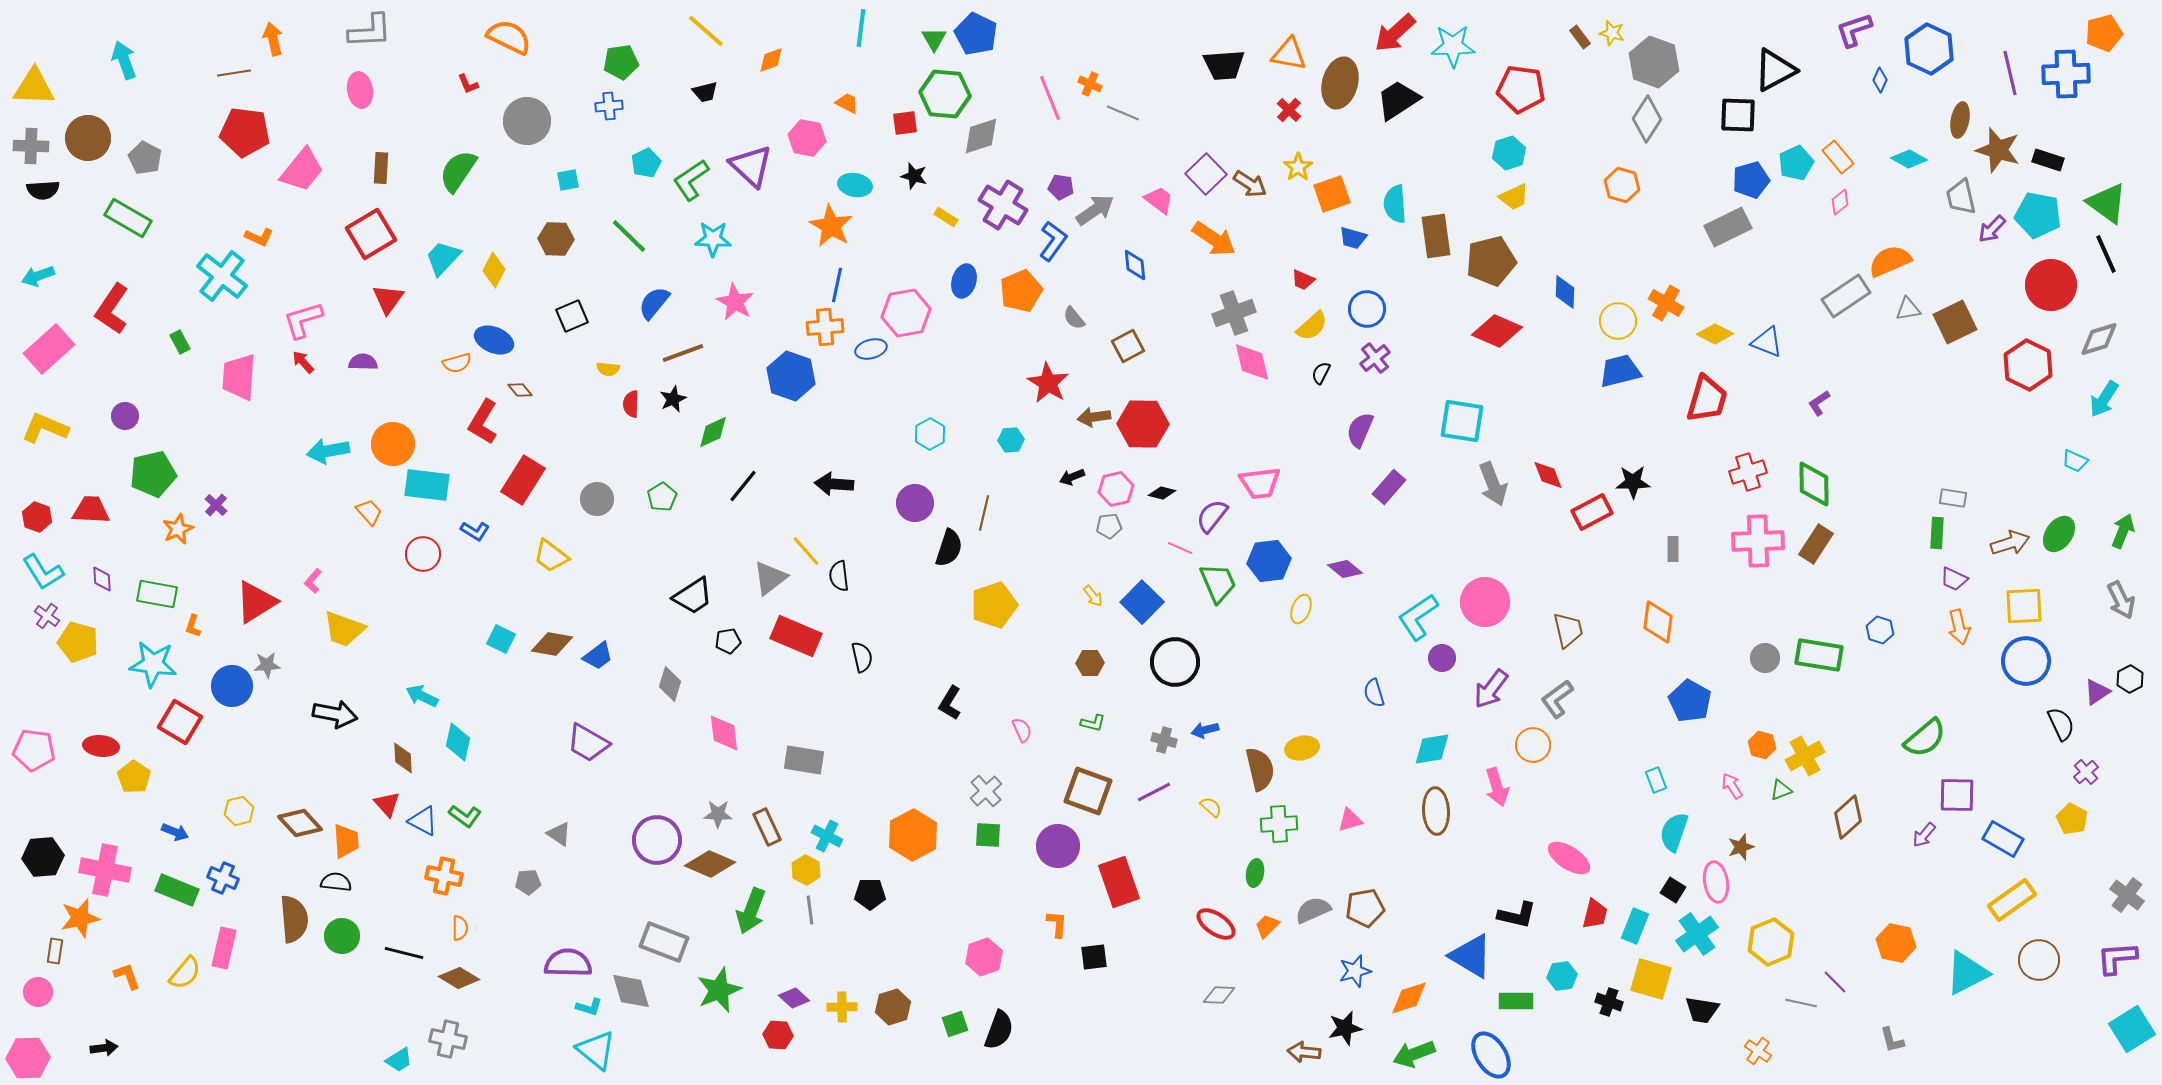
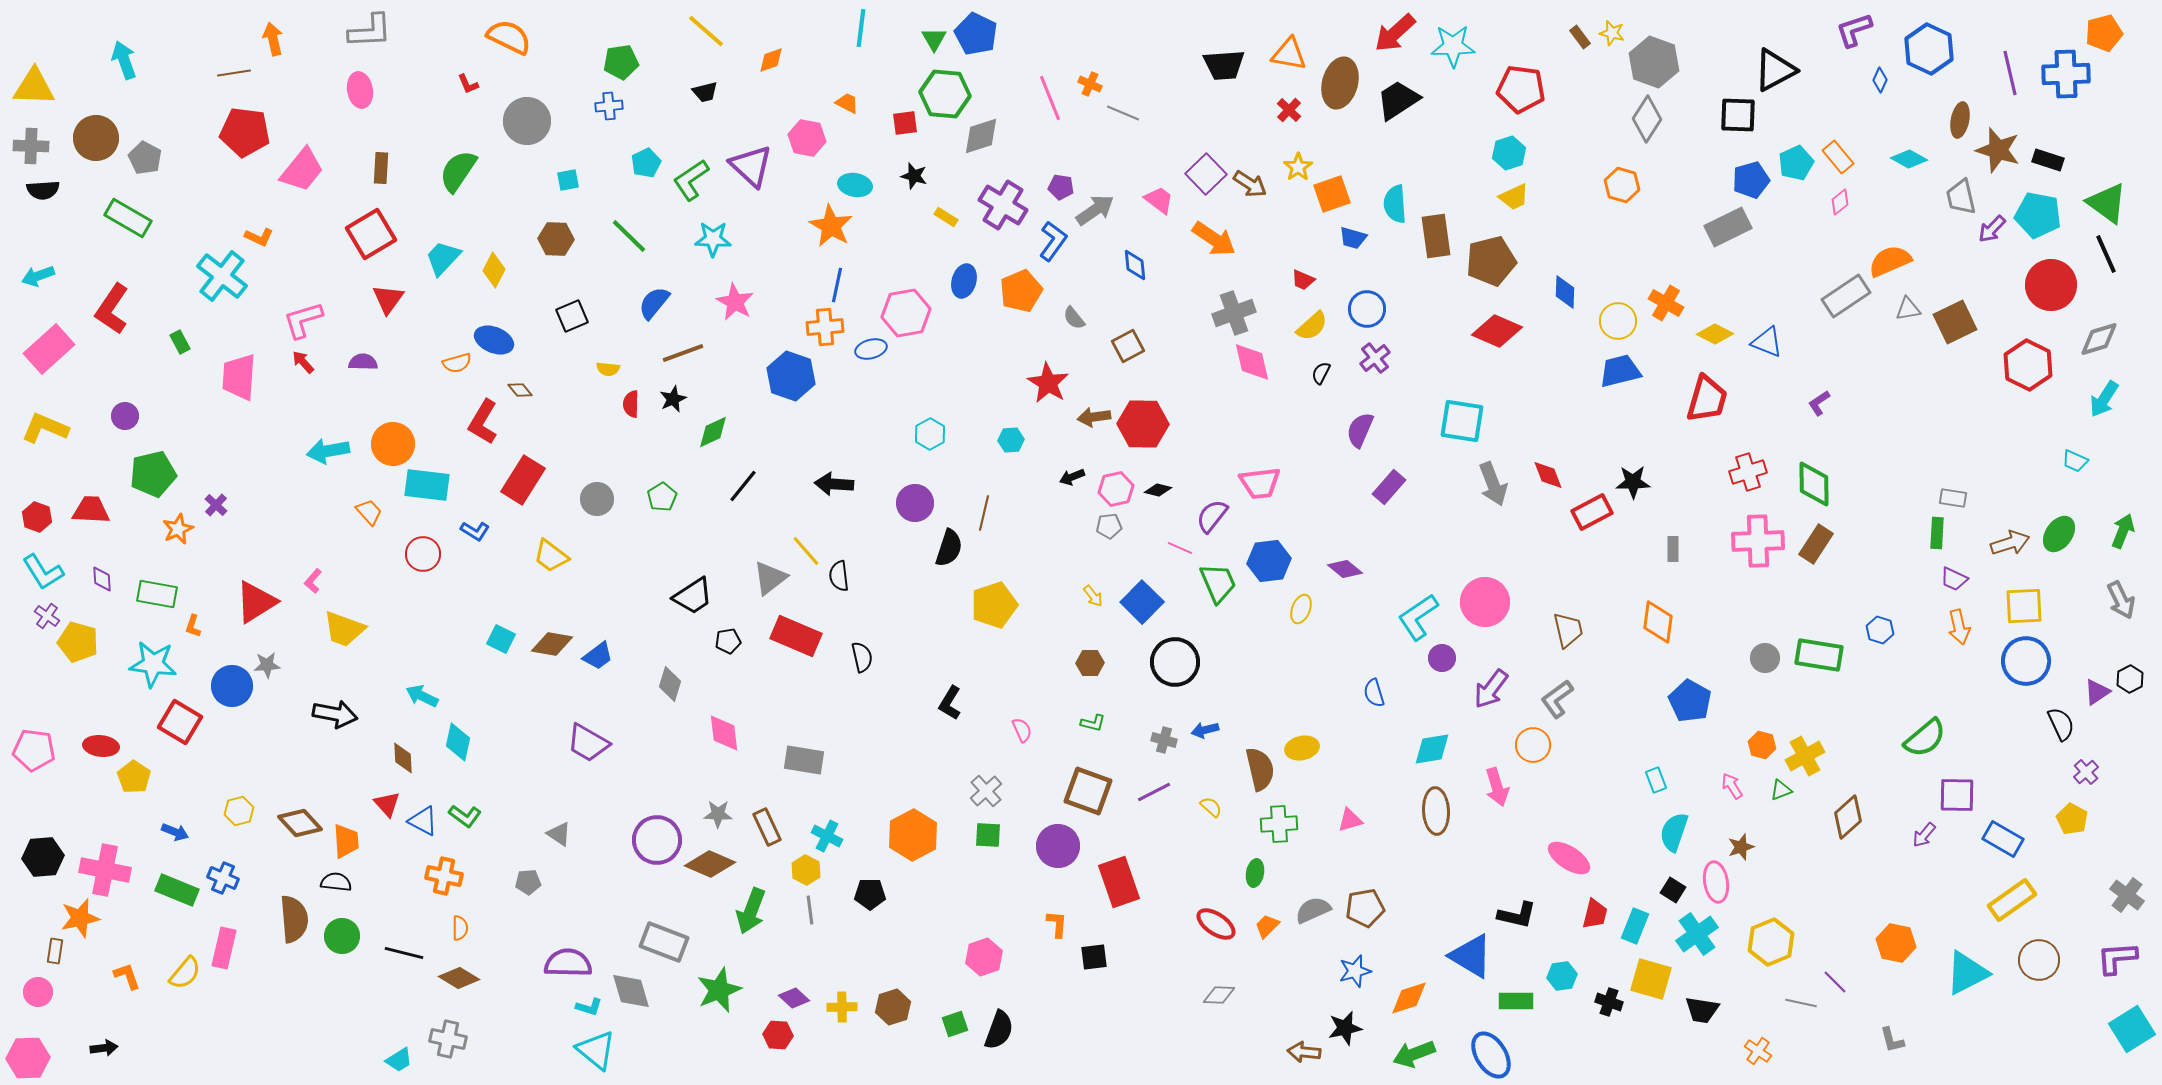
brown circle at (88, 138): moved 8 px right
black diamond at (1162, 493): moved 4 px left, 3 px up
